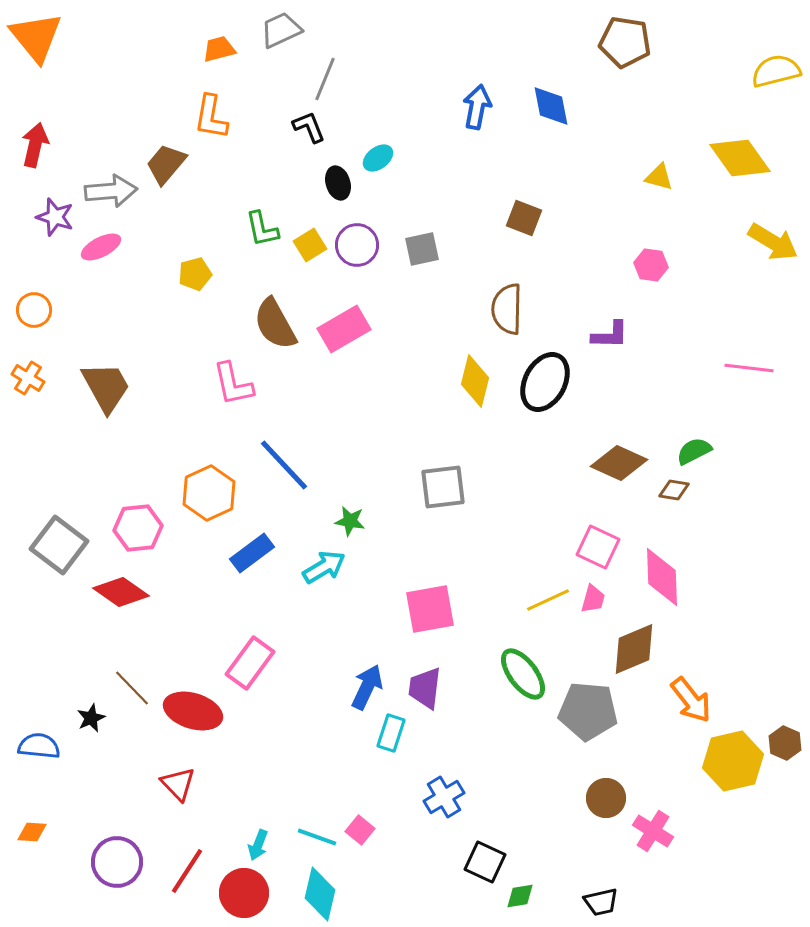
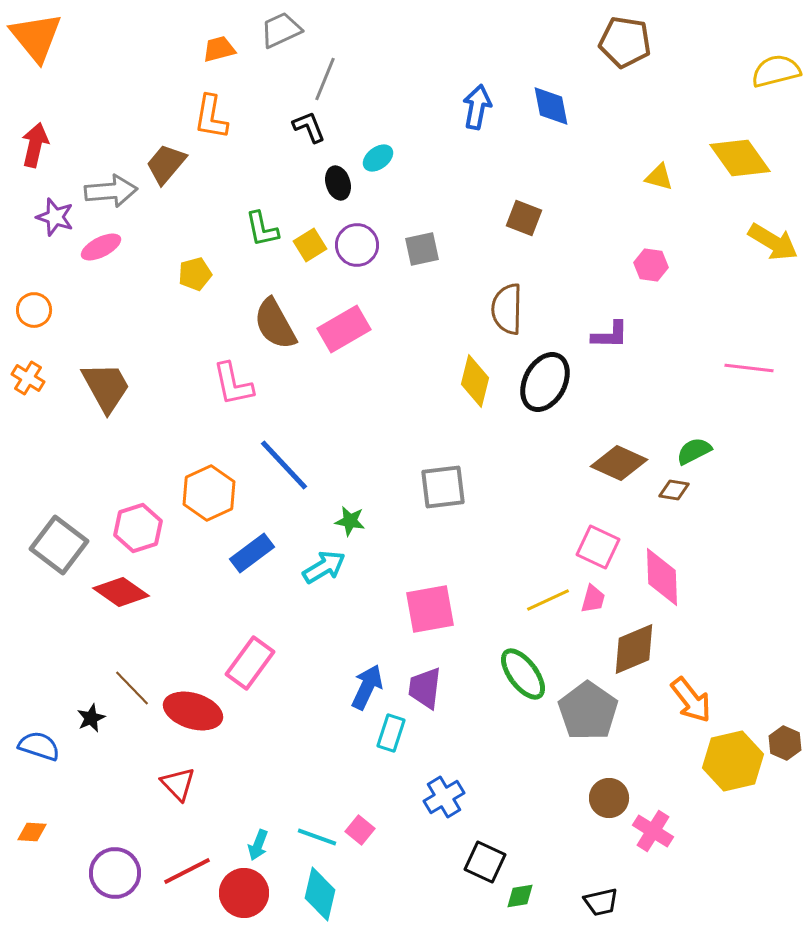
pink hexagon at (138, 528): rotated 12 degrees counterclockwise
gray pentagon at (588, 711): rotated 30 degrees clockwise
blue semicircle at (39, 746): rotated 12 degrees clockwise
brown circle at (606, 798): moved 3 px right
purple circle at (117, 862): moved 2 px left, 11 px down
red line at (187, 871): rotated 30 degrees clockwise
